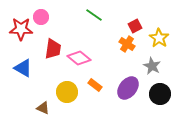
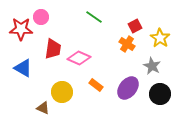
green line: moved 2 px down
yellow star: moved 1 px right
pink diamond: rotated 15 degrees counterclockwise
orange rectangle: moved 1 px right
yellow circle: moved 5 px left
